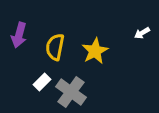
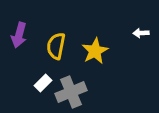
white arrow: moved 1 px left; rotated 28 degrees clockwise
yellow semicircle: moved 1 px right, 1 px up
white rectangle: moved 1 px right, 1 px down
gray cross: rotated 32 degrees clockwise
